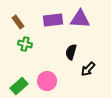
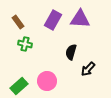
purple rectangle: rotated 54 degrees counterclockwise
